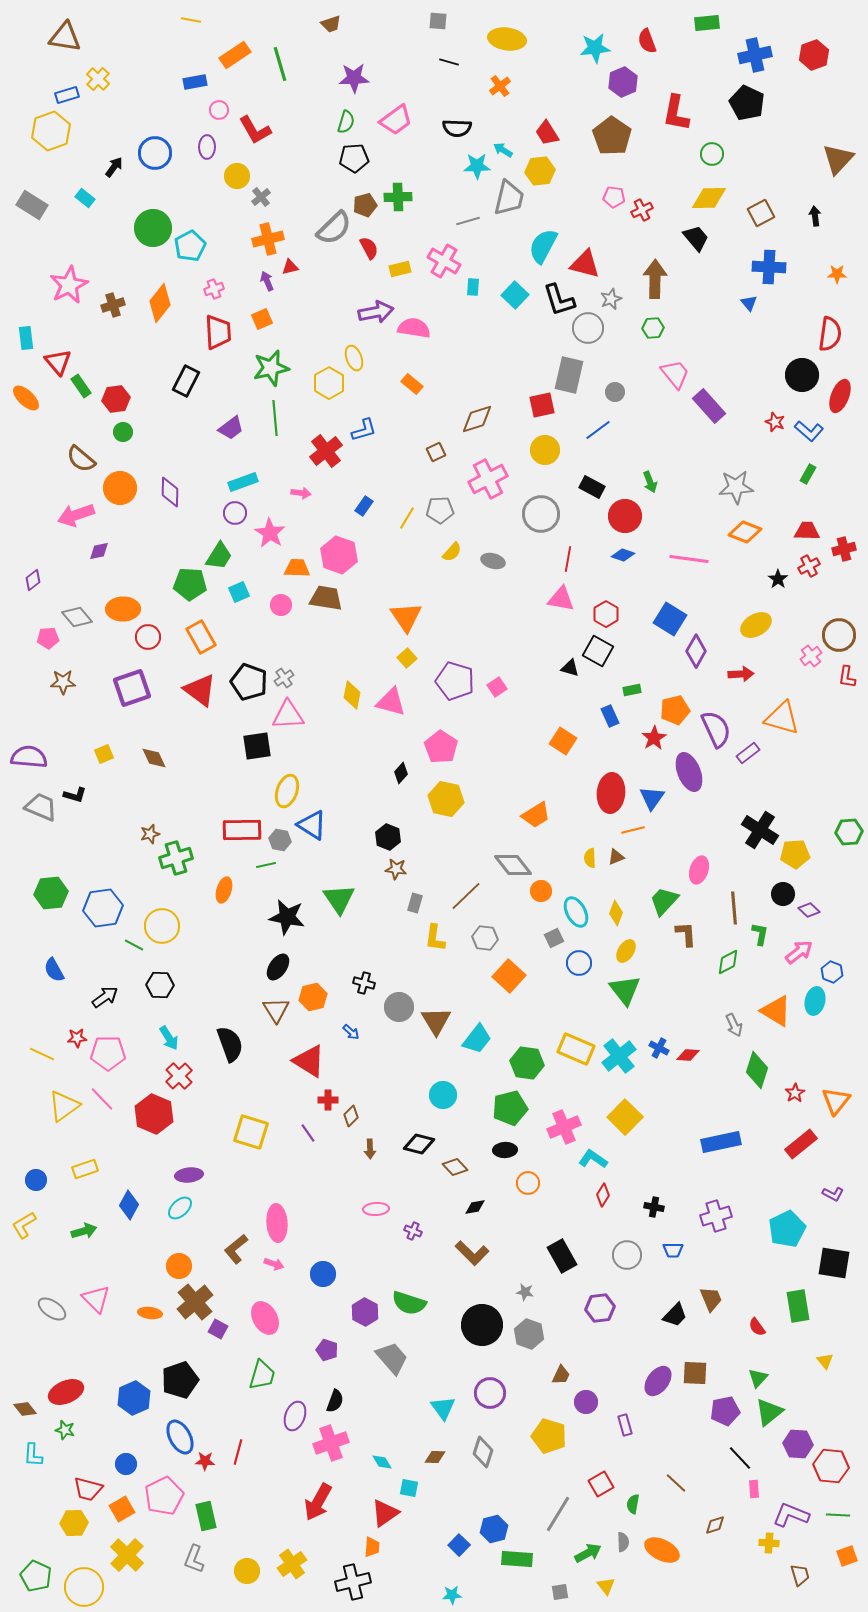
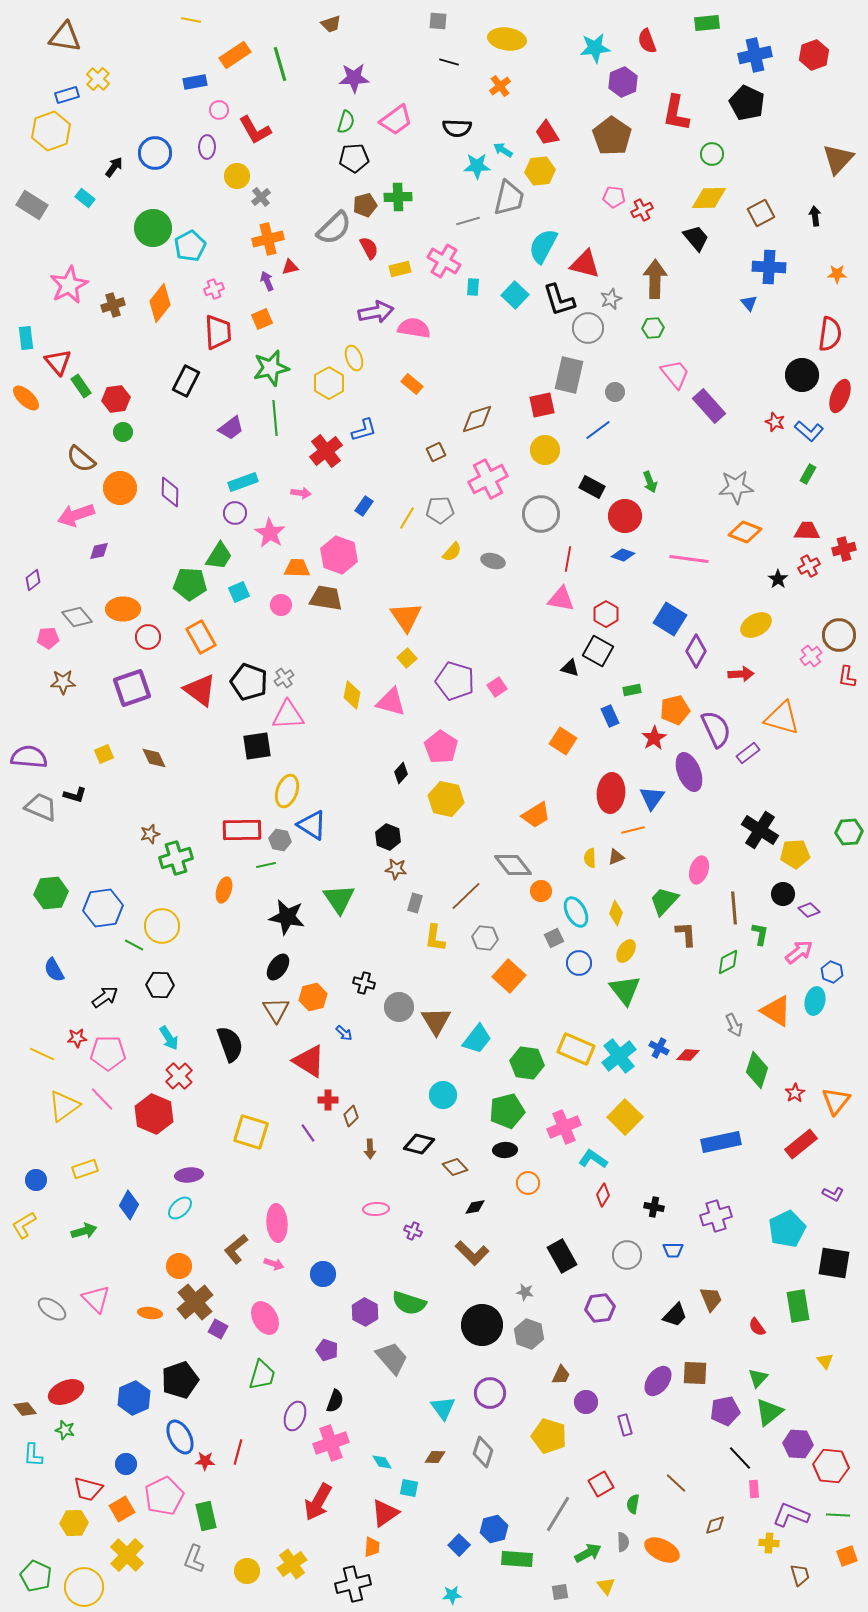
blue arrow at (351, 1032): moved 7 px left, 1 px down
green pentagon at (510, 1108): moved 3 px left, 3 px down
black cross at (353, 1582): moved 2 px down
